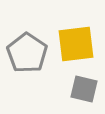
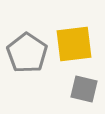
yellow square: moved 2 px left
